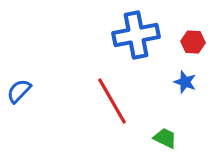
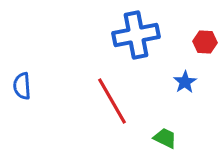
red hexagon: moved 12 px right
blue star: rotated 20 degrees clockwise
blue semicircle: moved 3 px right, 5 px up; rotated 48 degrees counterclockwise
